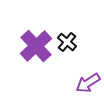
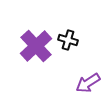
black cross: moved 1 px right, 2 px up; rotated 24 degrees counterclockwise
